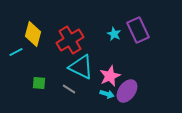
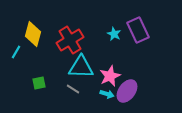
cyan line: rotated 32 degrees counterclockwise
cyan triangle: rotated 24 degrees counterclockwise
green square: rotated 16 degrees counterclockwise
gray line: moved 4 px right
